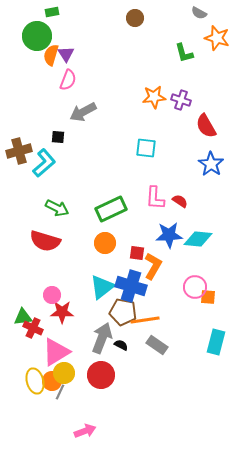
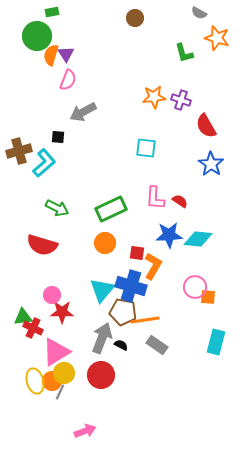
red semicircle at (45, 241): moved 3 px left, 4 px down
cyan triangle at (102, 287): moved 3 px down; rotated 12 degrees counterclockwise
